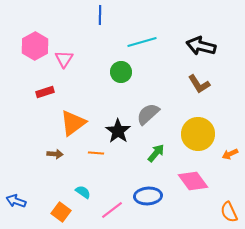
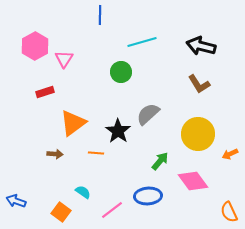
green arrow: moved 4 px right, 8 px down
